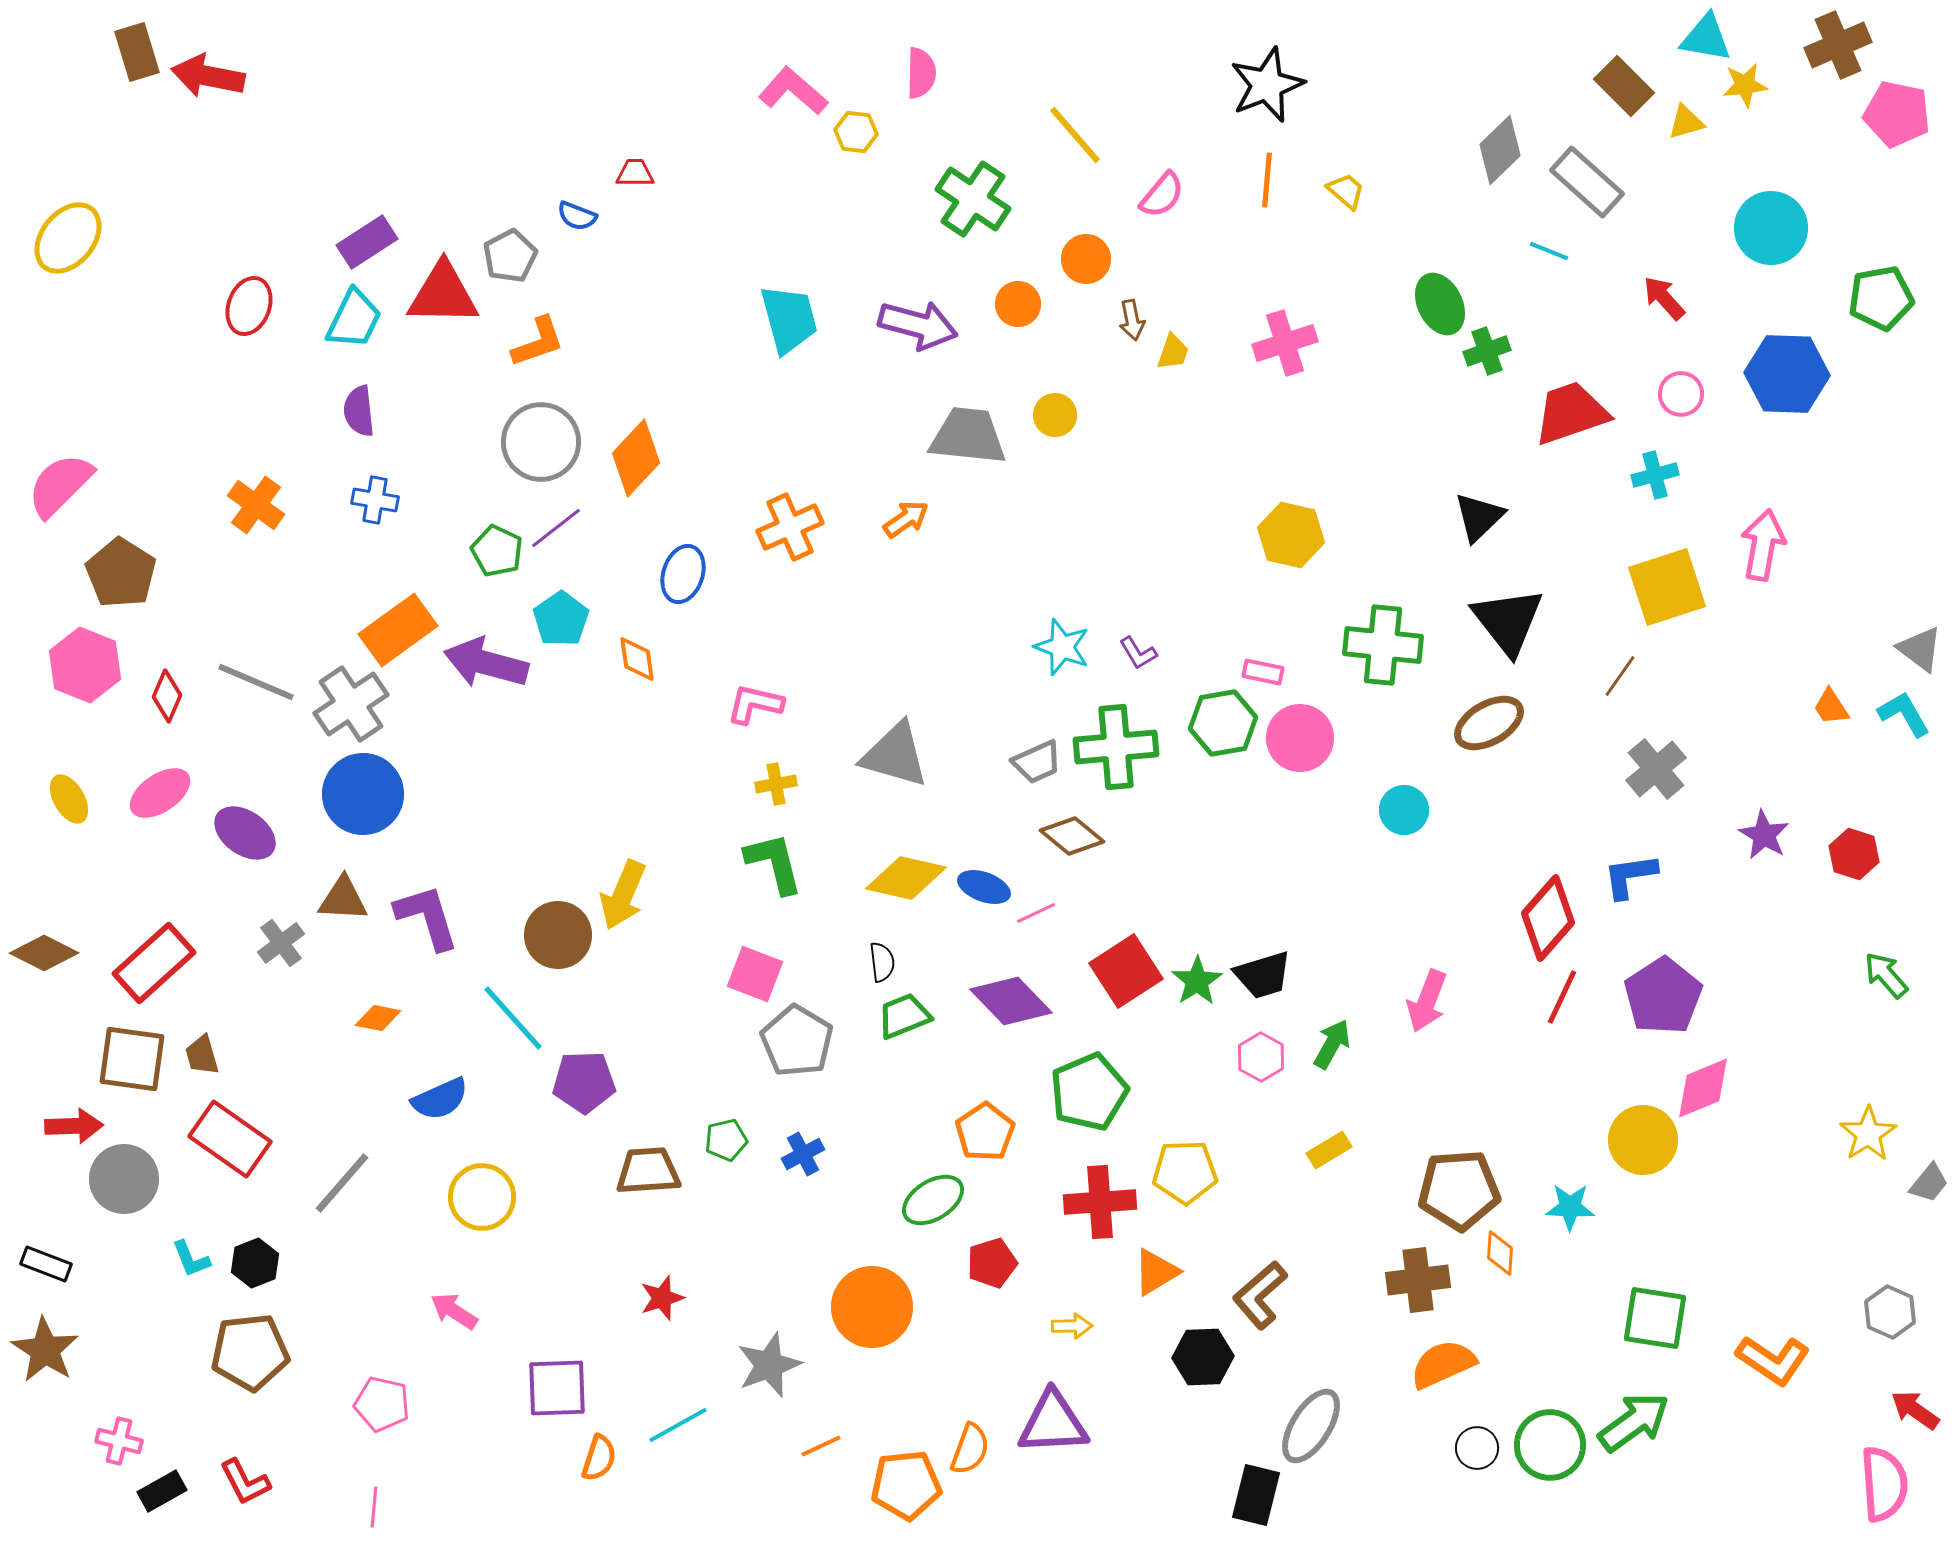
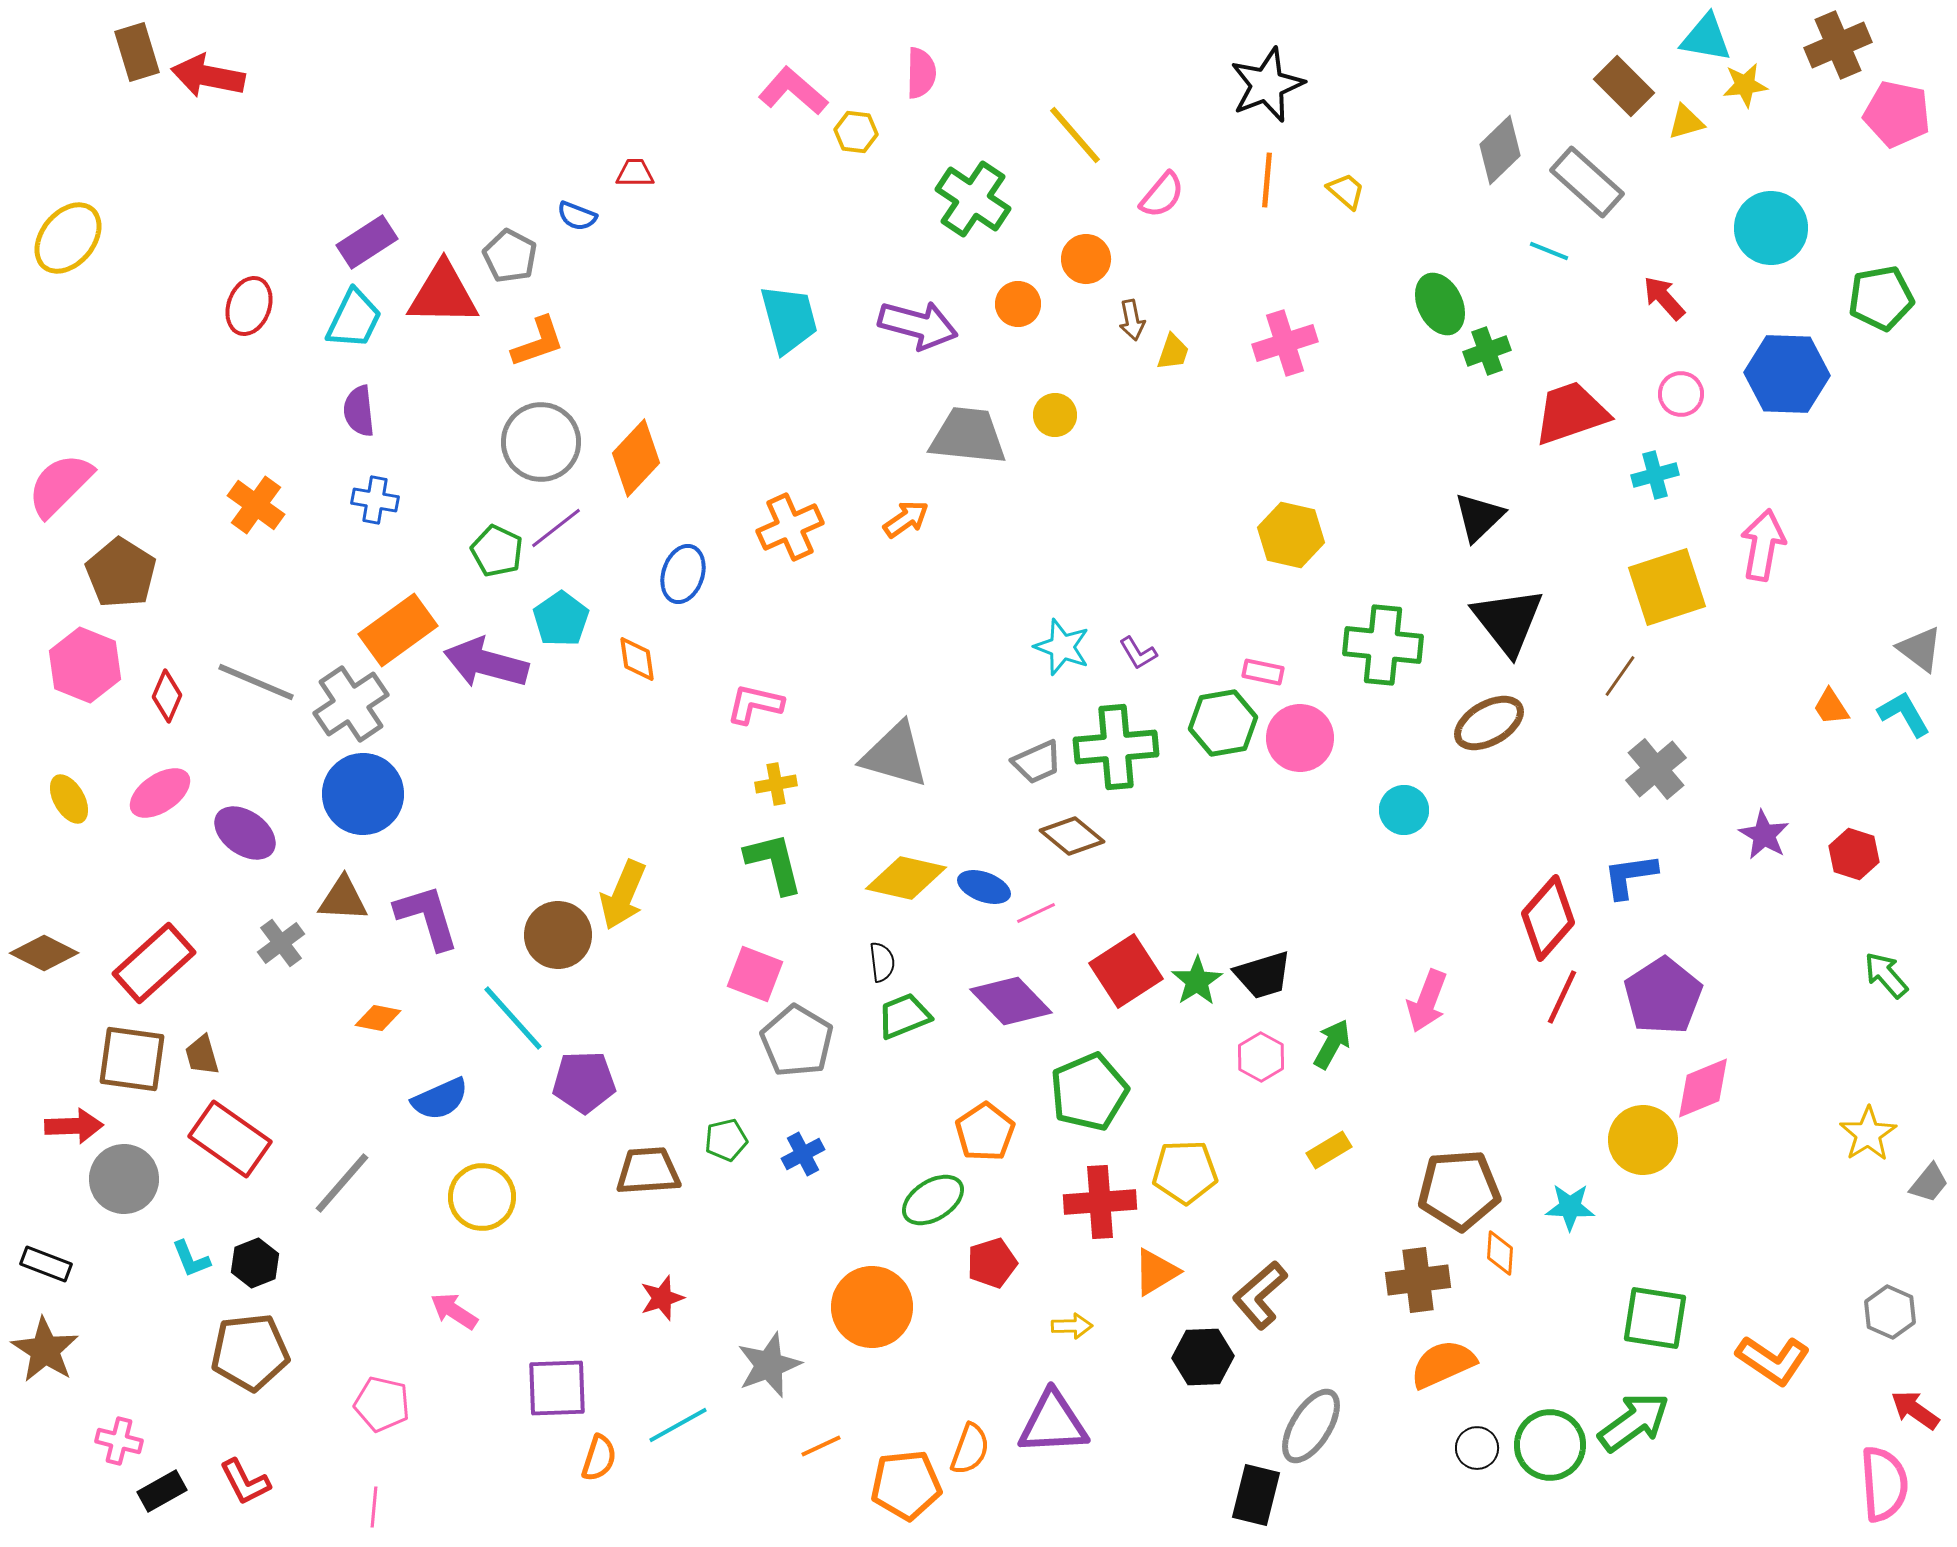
gray pentagon at (510, 256): rotated 16 degrees counterclockwise
